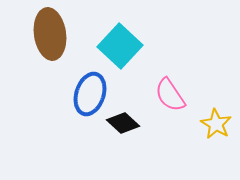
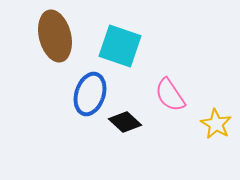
brown ellipse: moved 5 px right, 2 px down; rotated 6 degrees counterclockwise
cyan square: rotated 24 degrees counterclockwise
black diamond: moved 2 px right, 1 px up
